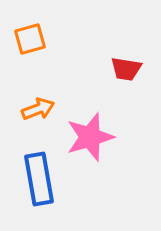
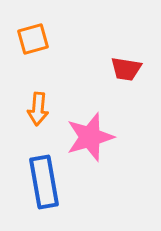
orange square: moved 3 px right
orange arrow: rotated 116 degrees clockwise
blue rectangle: moved 5 px right, 3 px down
